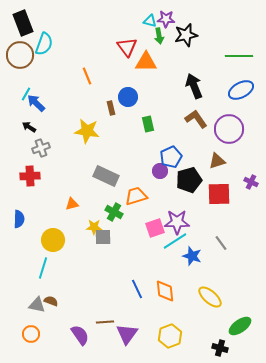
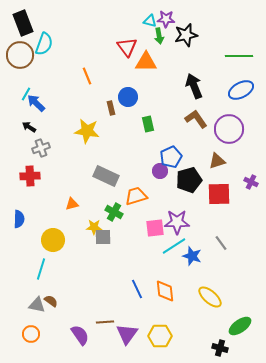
pink square at (155, 228): rotated 12 degrees clockwise
cyan line at (175, 241): moved 1 px left, 5 px down
cyan line at (43, 268): moved 2 px left, 1 px down
brown semicircle at (51, 301): rotated 16 degrees clockwise
yellow hexagon at (170, 336): moved 10 px left; rotated 20 degrees clockwise
